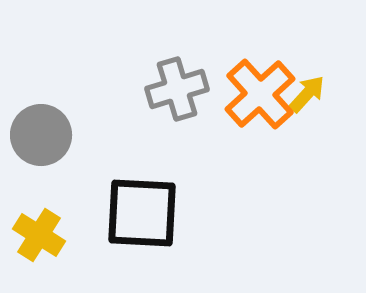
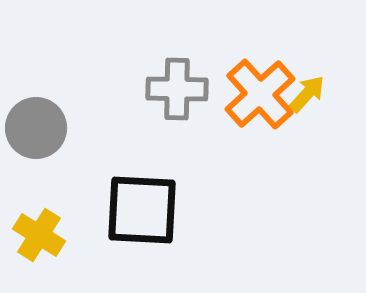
gray cross: rotated 18 degrees clockwise
gray circle: moved 5 px left, 7 px up
black square: moved 3 px up
